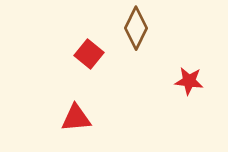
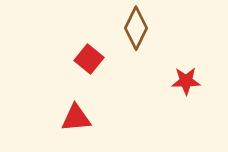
red square: moved 5 px down
red star: moved 3 px left; rotated 8 degrees counterclockwise
